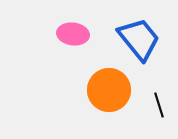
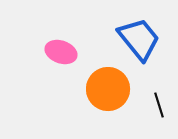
pink ellipse: moved 12 px left, 18 px down; rotated 12 degrees clockwise
orange circle: moved 1 px left, 1 px up
